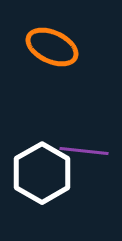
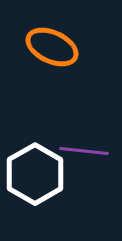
white hexagon: moved 7 px left, 1 px down
